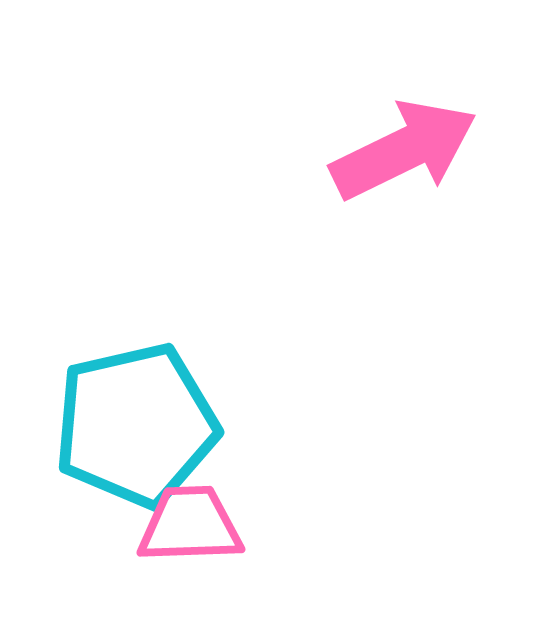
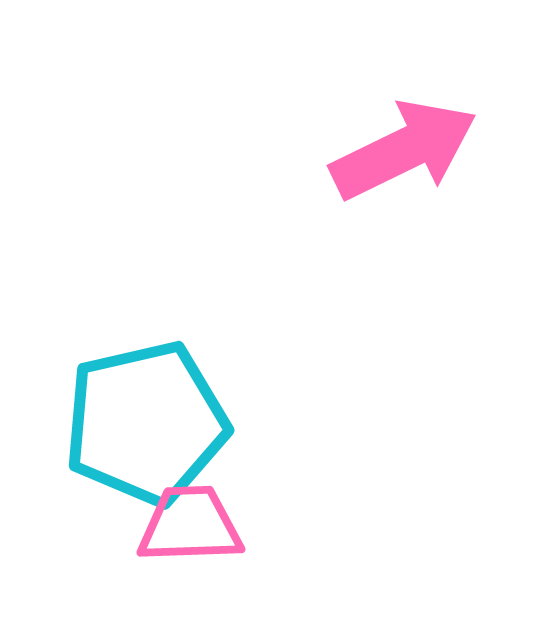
cyan pentagon: moved 10 px right, 2 px up
